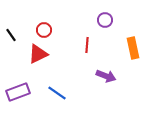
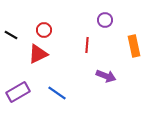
black line: rotated 24 degrees counterclockwise
orange rectangle: moved 1 px right, 2 px up
purple rectangle: rotated 10 degrees counterclockwise
